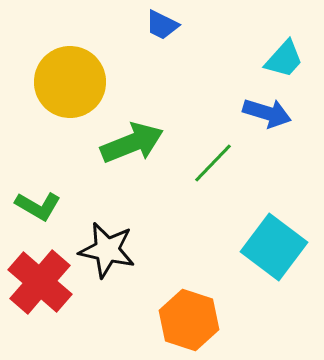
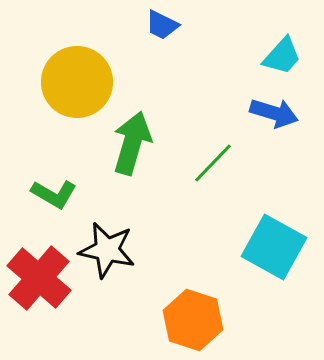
cyan trapezoid: moved 2 px left, 3 px up
yellow circle: moved 7 px right
blue arrow: moved 7 px right
green arrow: rotated 52 degrees counterclockwise
green L-shape: moved 16 px right, 12 px up
cyan square: rotated 8 degrees counterclockwise
red cross: moved 1 px left, 4 px up
orange hexagon: moved 4 px right
